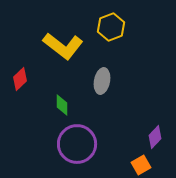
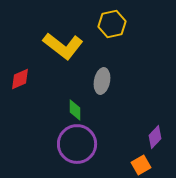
yellow hexagon: moved 1 px right, 3 px up; rotated 8 degrees clockwise
red diamond: rotated 20 degrees clockwise
green diamond: moved 13 px right, 5 px down
